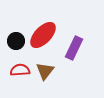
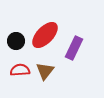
red ellipse: moved 2 px right
